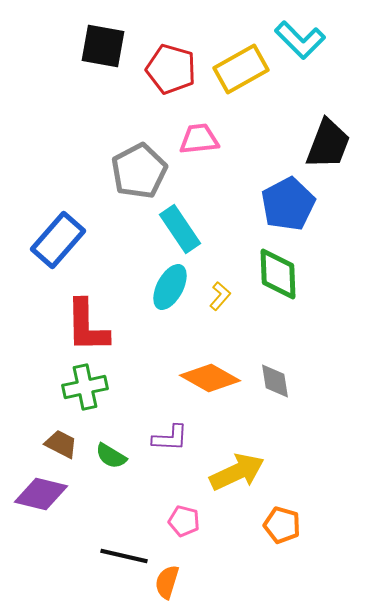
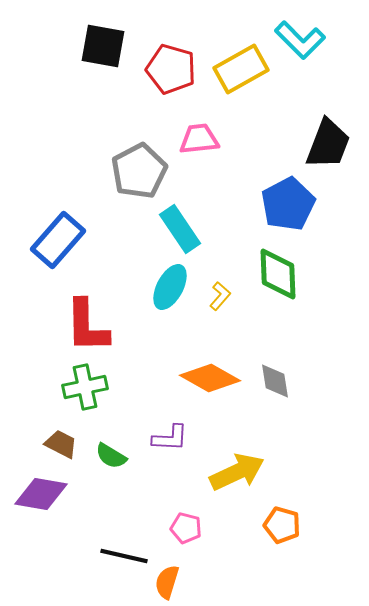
purple diamond: rotated 4 degrees counterclockwise
pink pentagon: moved 2 px right, 7 px down
